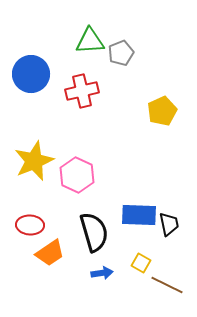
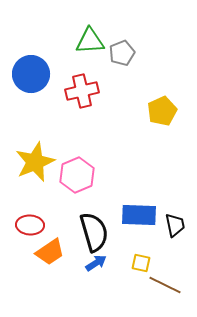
gray pentagon: moved 1 px right
yellow star: moved 1 px right, 1 px down
pink hexagon: rotated 12 degrees clockwise
black trapezoid: moved 6 px right, 1 px down
orange trapezoid: moved 1 px up
yellow square: rotated 18 degrees counterclockwise
blue arrow: moved 6 px left, 10 px up; rotated 25 degrees counterclockwise
brown line: moved 2 px left
